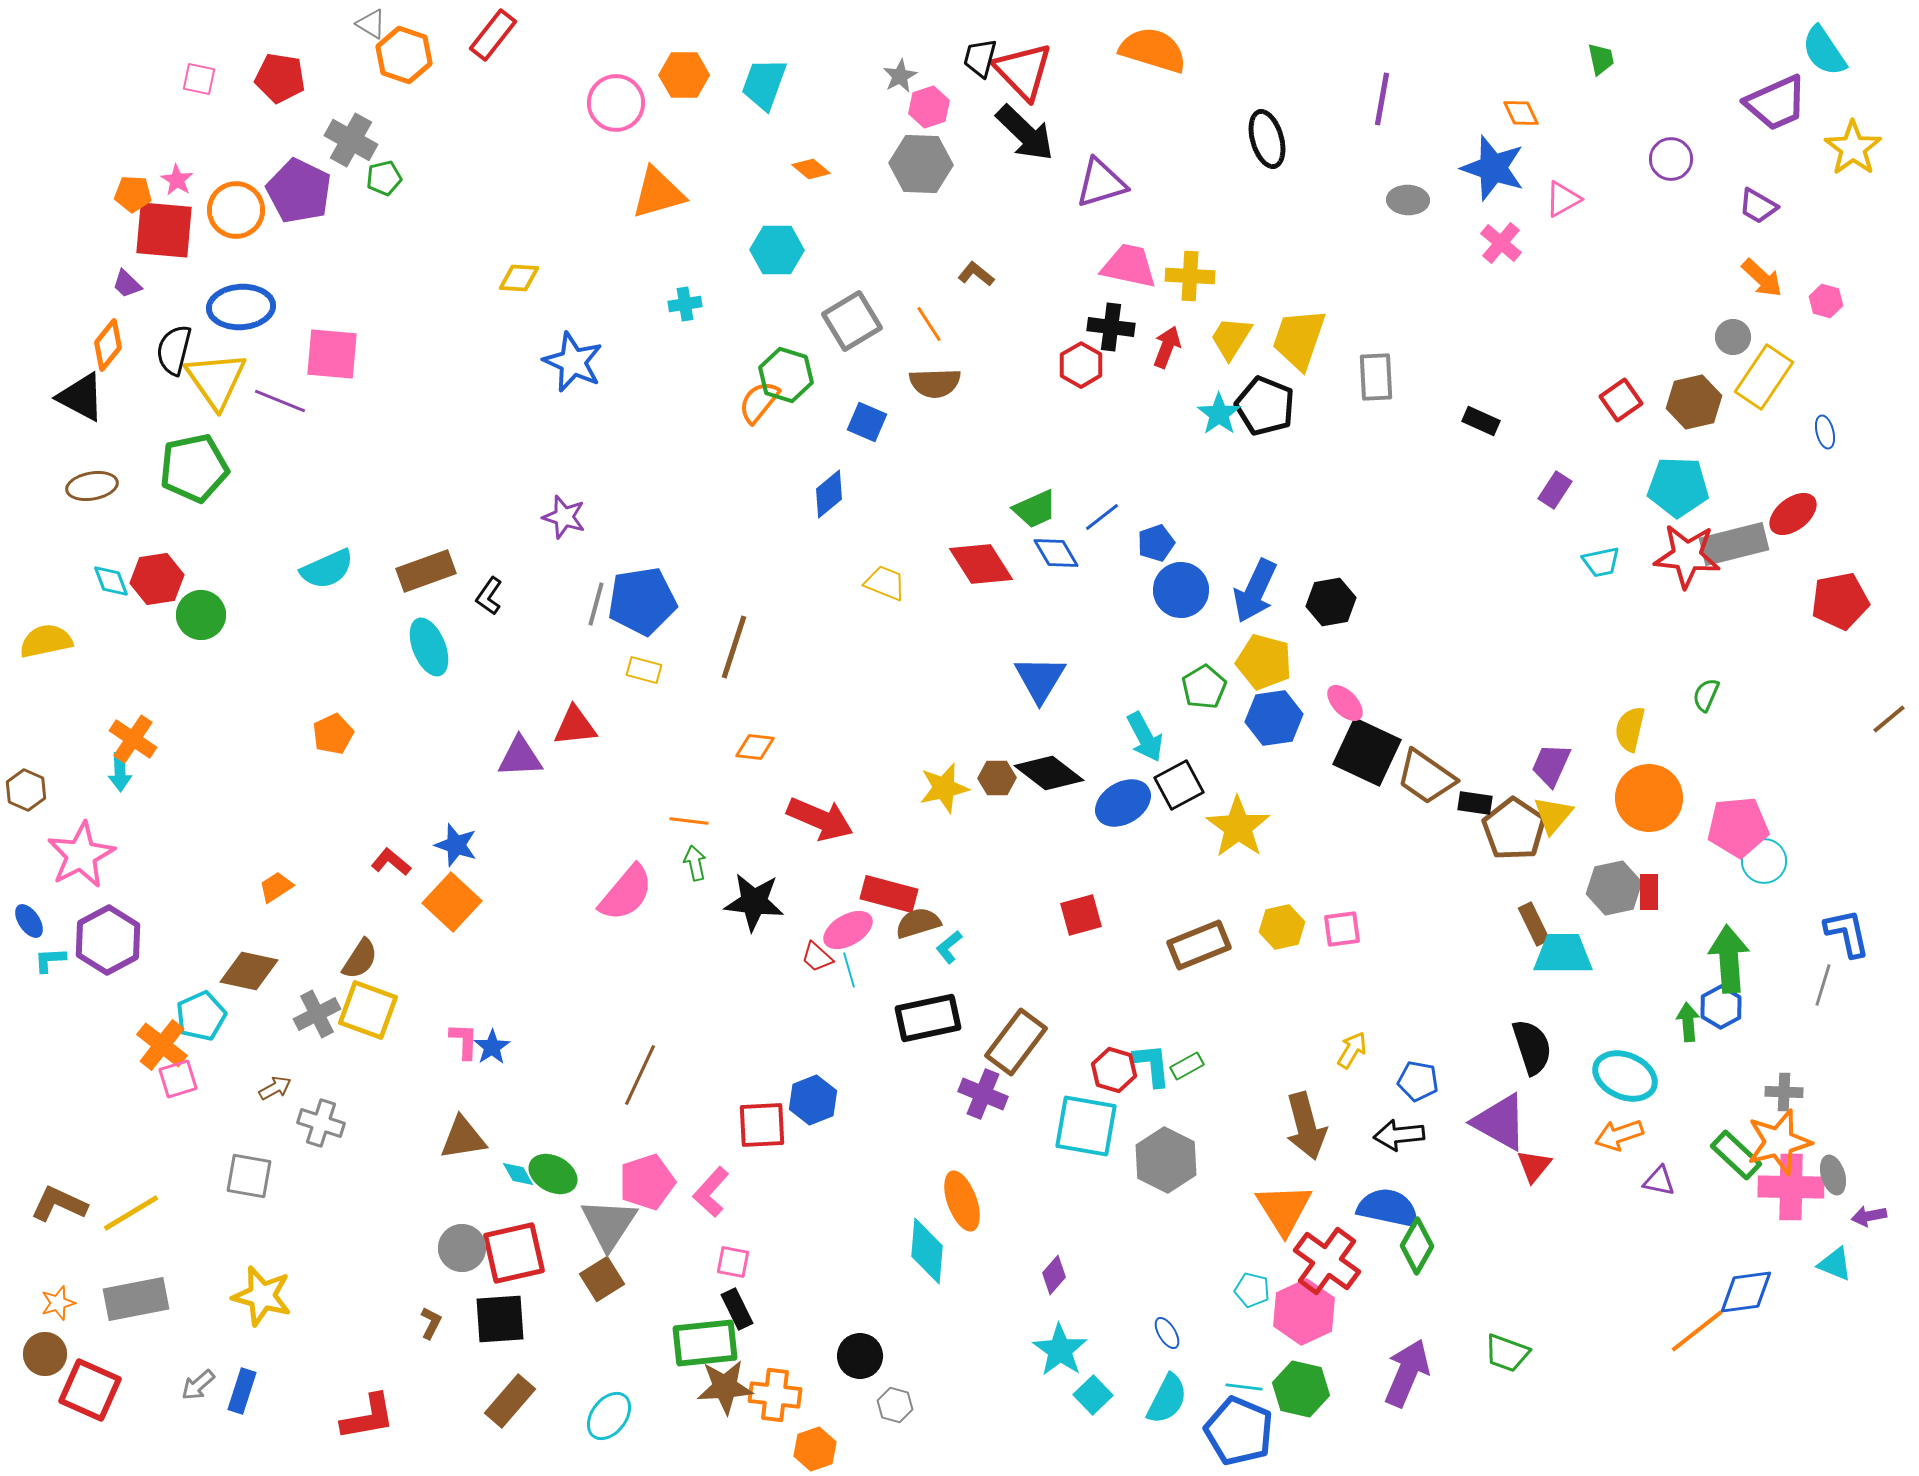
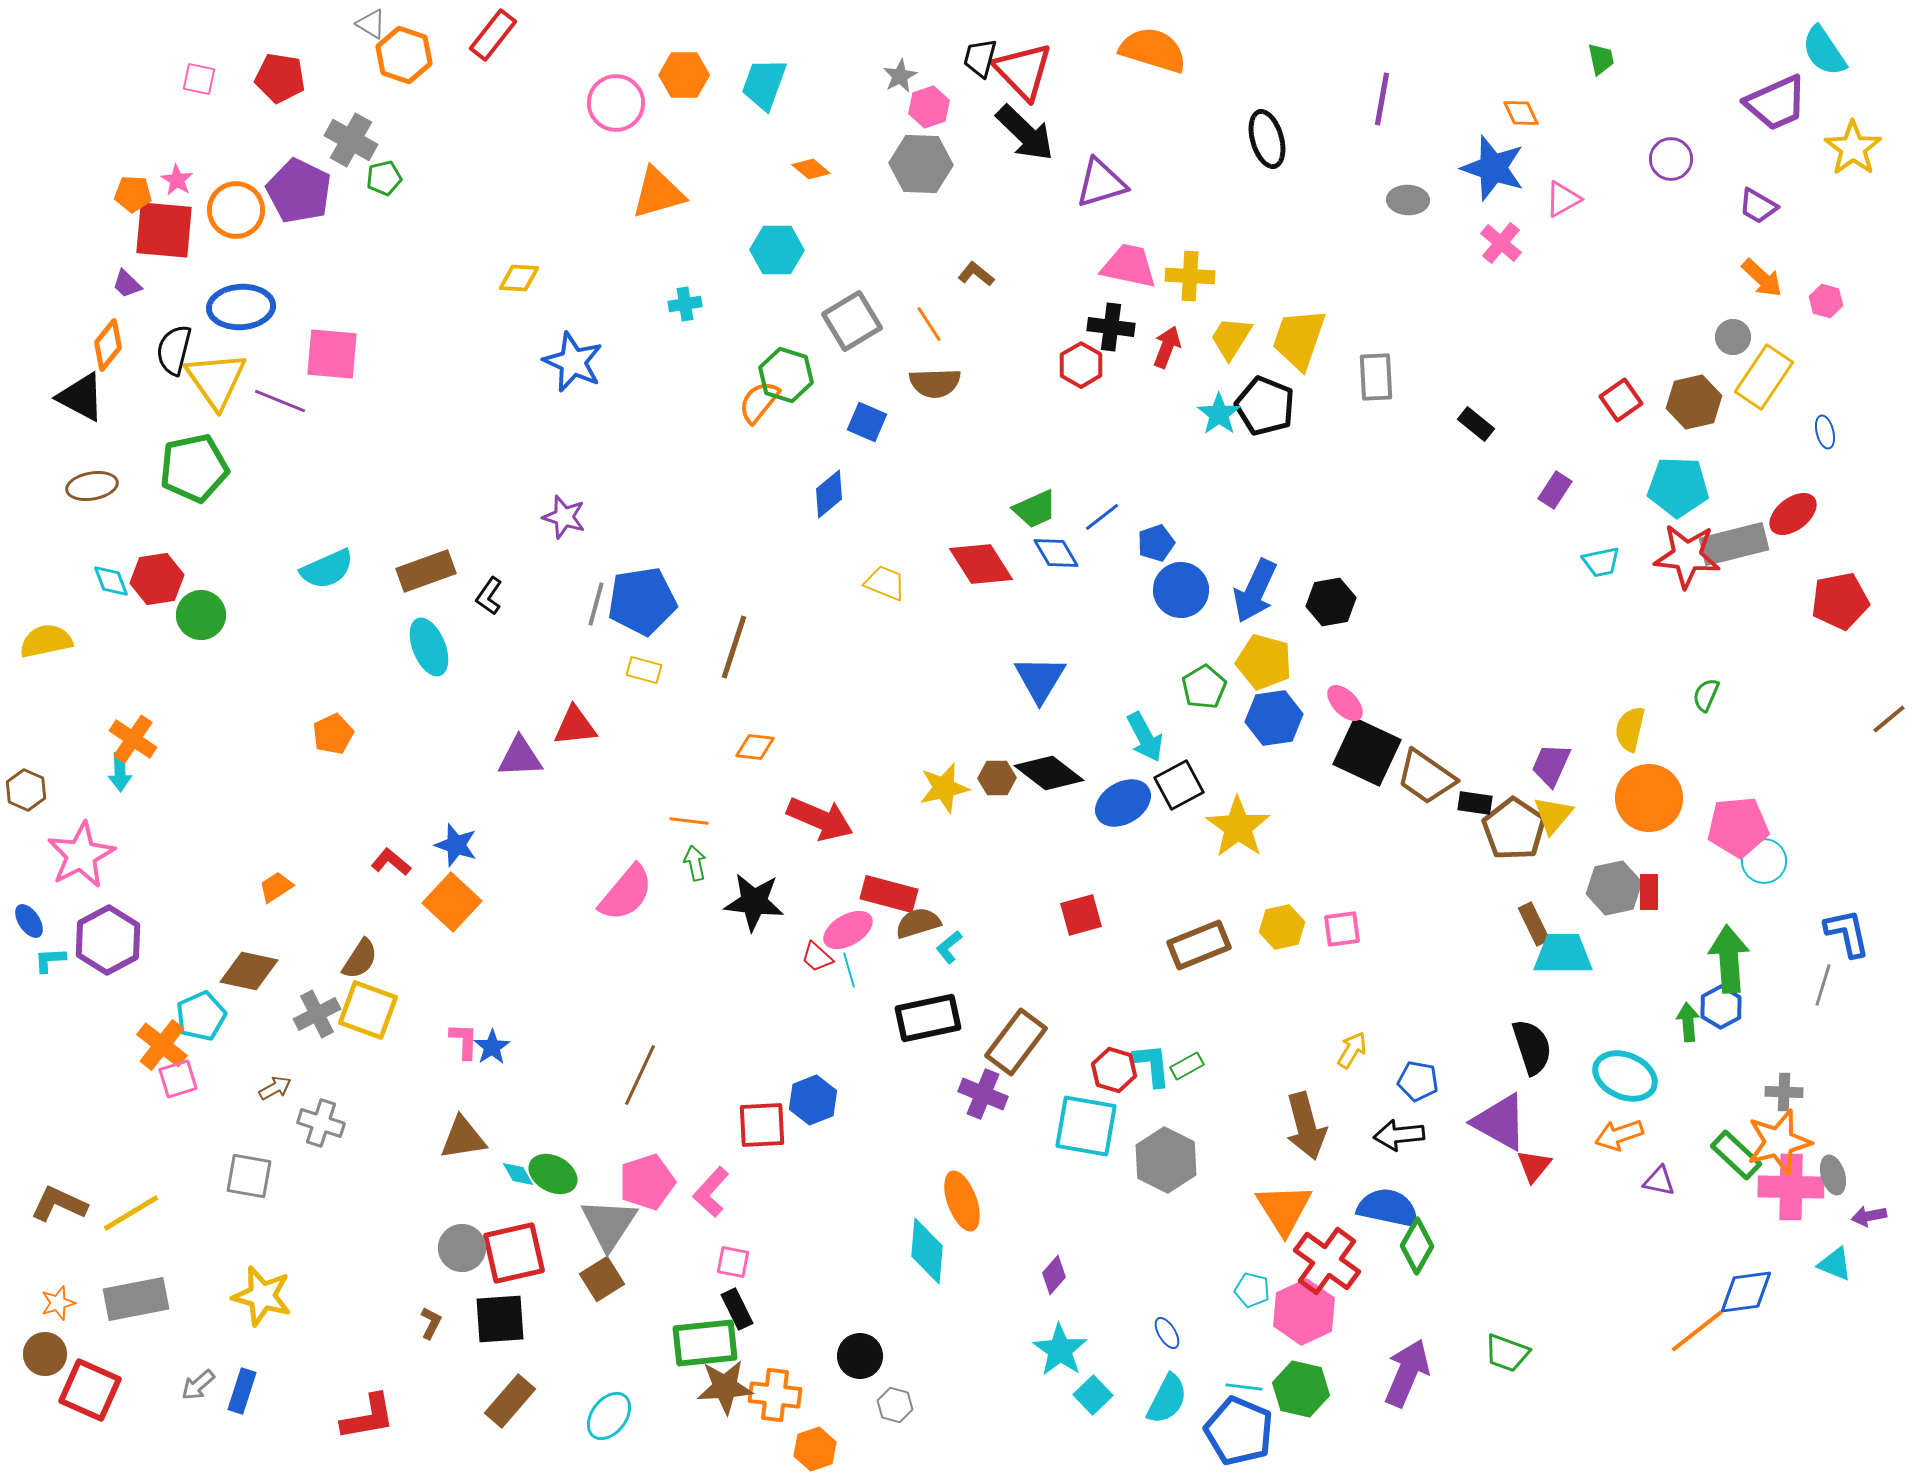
black rectangle at (1481, 421): moved 5 px left, 3 px down; rotated 15 degrees clockwise
